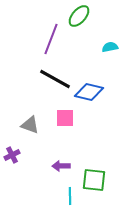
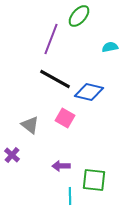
pink square: rotated 30 degrees clockwise
gray triangle: rotated 18 degrees clockwise
purple cross: rotated 21 degrees counterclockwise
